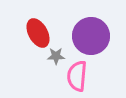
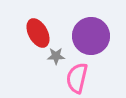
pink semicircle: moved 2 px down; rotated 8 degrees clockwise
